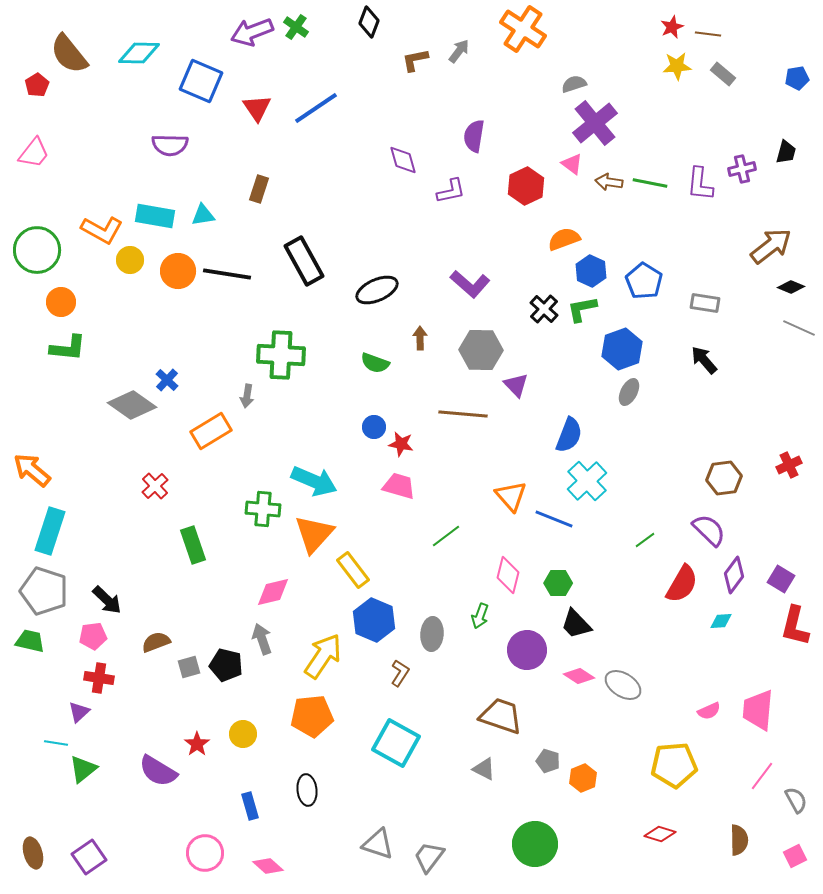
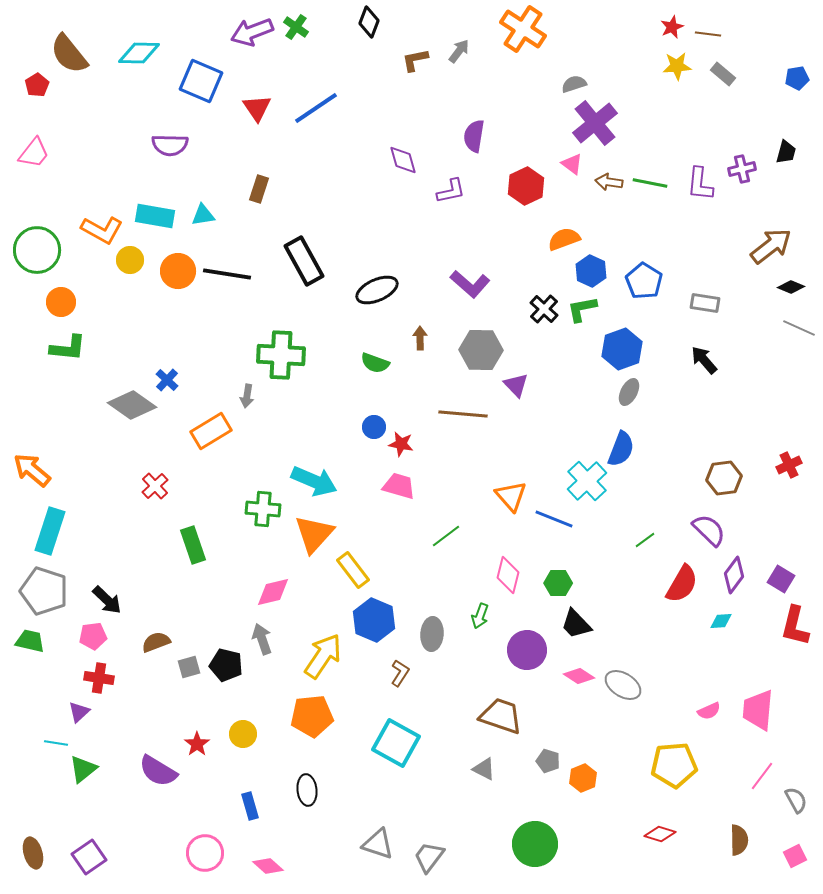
blue semicircle at (569, 435): moved 52 px right, 14 px down
